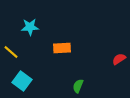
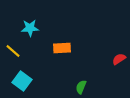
cyan star: moved 1 px down
yellow line: moved 2 px right, 1 px up
green semicircle: moved 3 px right, 1 px down
